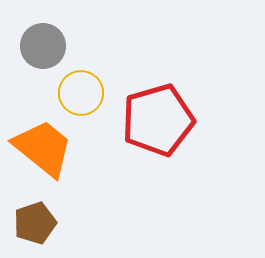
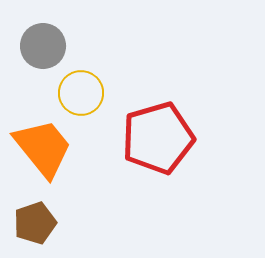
red pentagon: moved 18 px down
orange trapezoid: rotated 12 degrees clockwise
